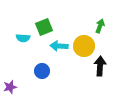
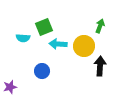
cyan arrow: moved 1 px left, 2 px up
